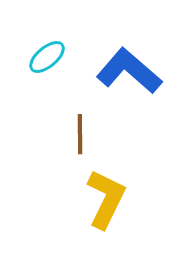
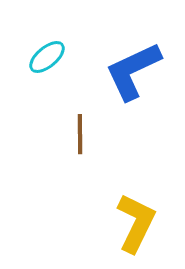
blue L-shape: moved 4 px right; rotated 66 degrees counterclockwise
yellow L-shape: moved 30 px right, 24 px down
